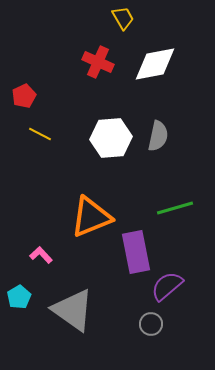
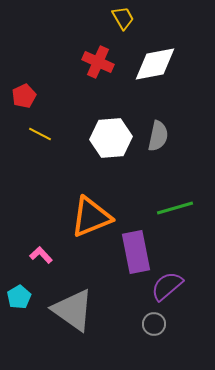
gray circle: moved 3 px right
